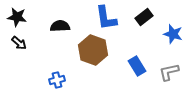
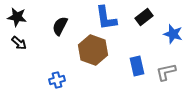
black semicircle: rotated 60 degrees counterclockwise
blue rectangle: rotated 18 degrees clockwise
gray L-shape: moved 3 px left
